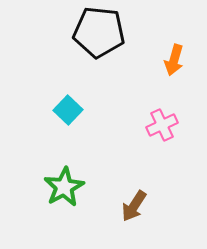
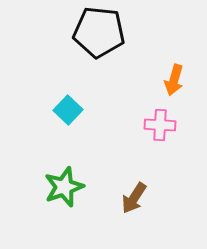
orange arrow: moved 20 px down
pink cross: moved 2 px left; rotated 28 degrees clockwise
green star: rotated 9 degrees clockwise
brown arrow: moved 8 px up
